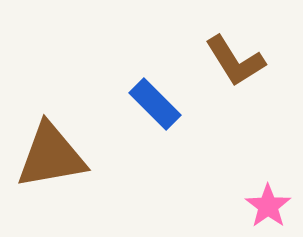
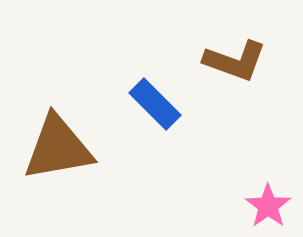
brown L-shape: rotated 38 degrees counterclockwise
brown triangle: moved 7 px right, 8 px up
